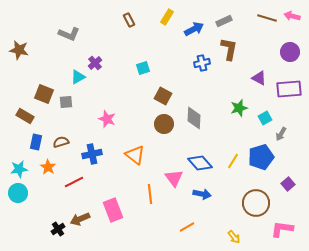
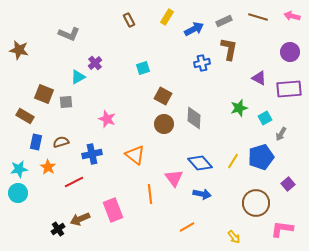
brown line at (267, 18): moved 9 px left, 1 px up
